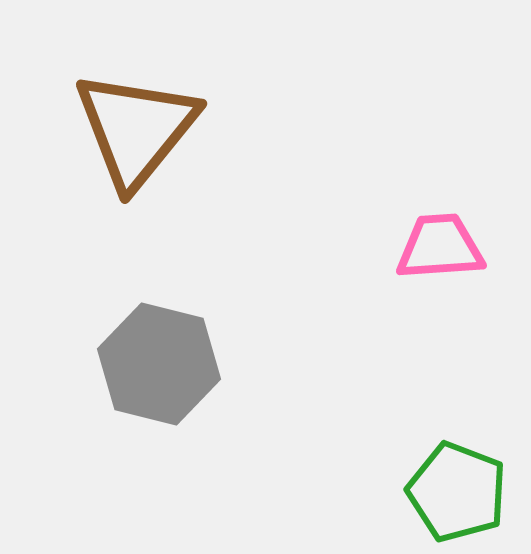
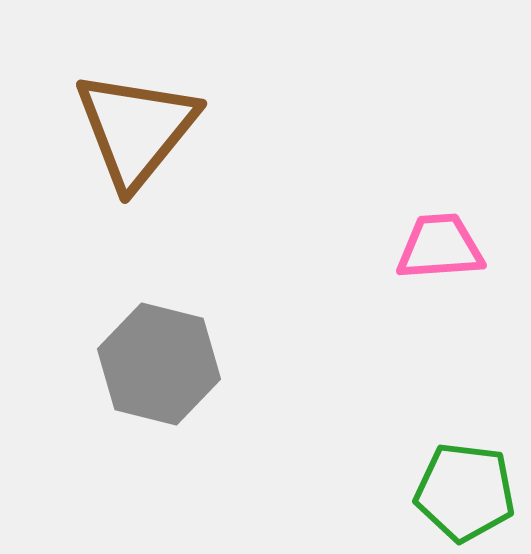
green pentagon: moved 8 px right; rotated 14 degrees counterclockwise
